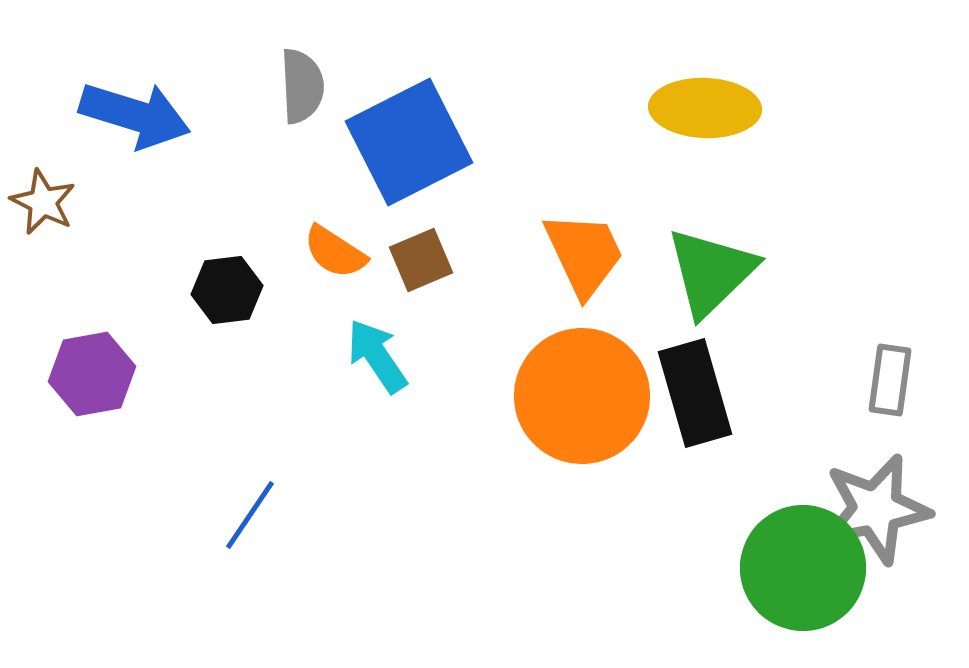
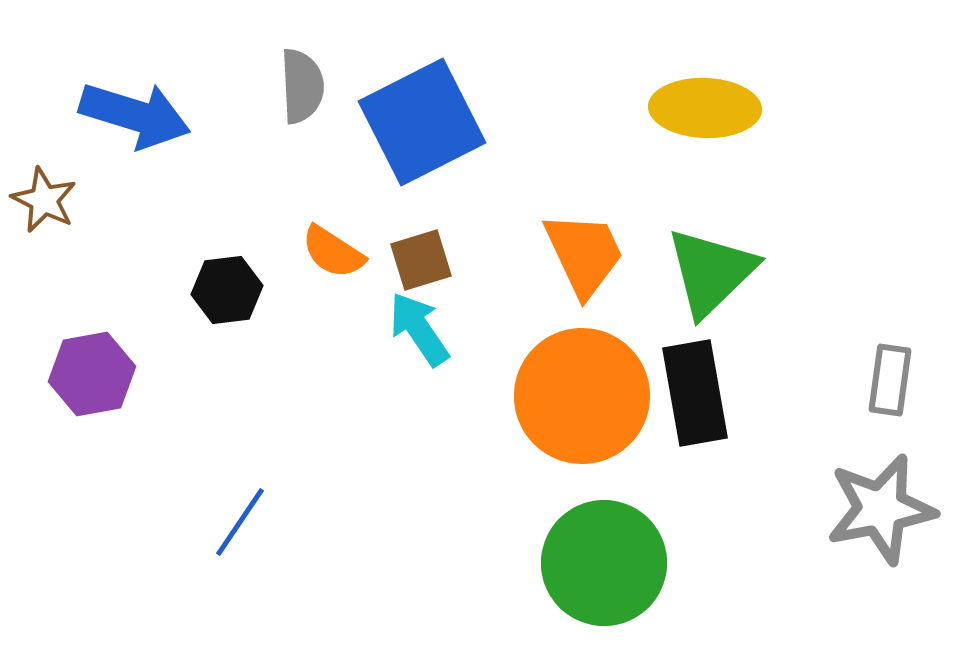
blue square: moved 13 px right, 20 px up
brown star: moved 1 px right, 2 px up
orange semicircle: moved 2 px left
brown square: rotated 6 degrees clockwise
cyan arrow: moved 42 px right, 27 px up
black rectangle: rotated 6 degrees clockwise
gray star: moved 5 px right
blue line: moved 10 px left, 7 px down
green circle: moved 199 px left, 5 px up
